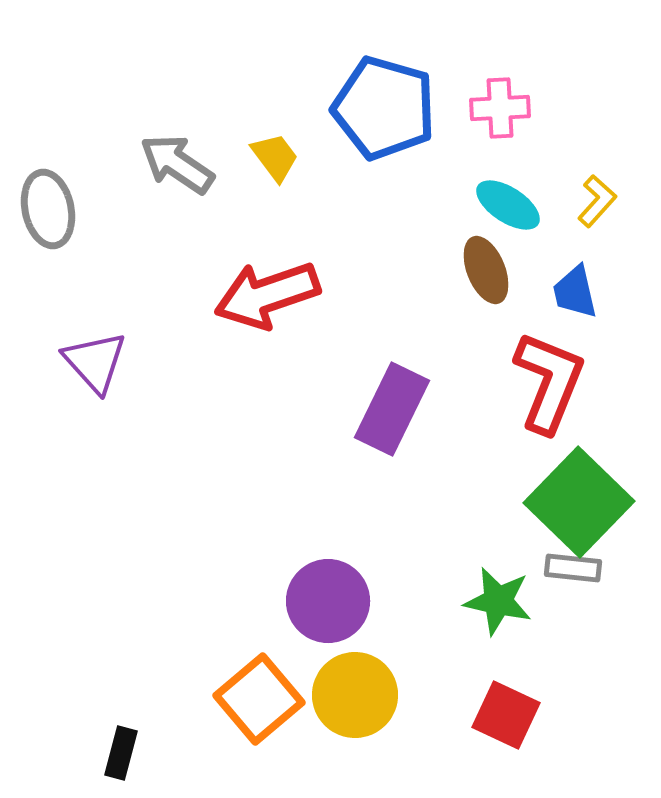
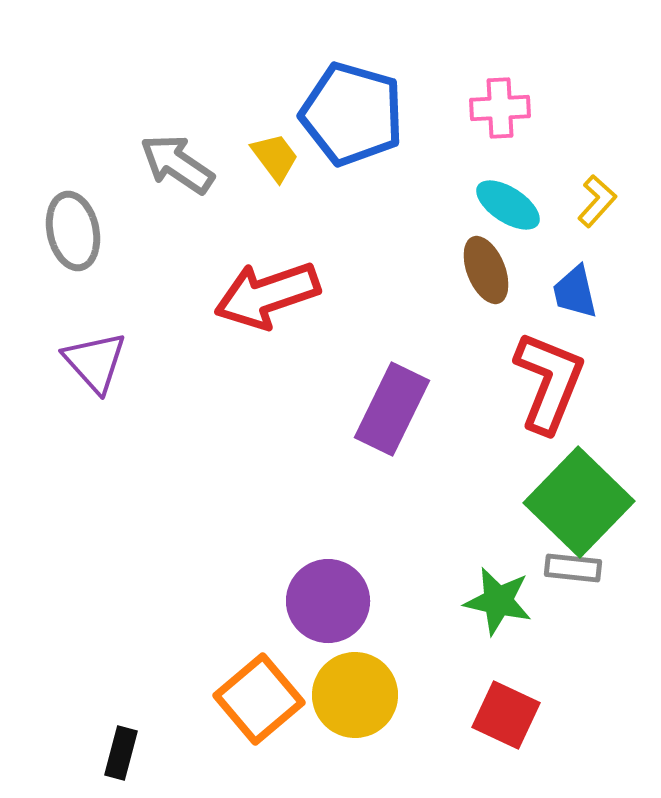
blue pentagon: moved 32 px left, 6 px down
gray ellipse: moved 25 px right, 22 px down
